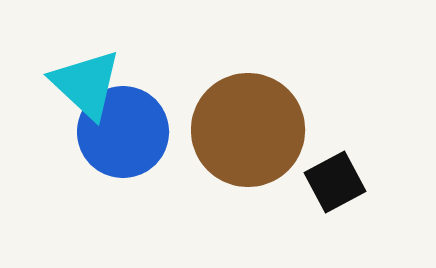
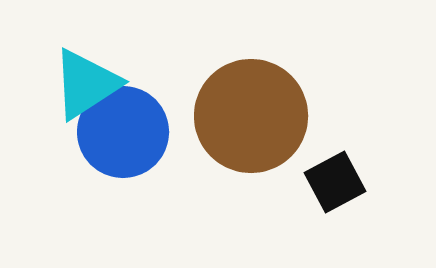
cyan triangle: rotated 44 degrees clockwise
brown circle: moved 3 px right, 14 px up
